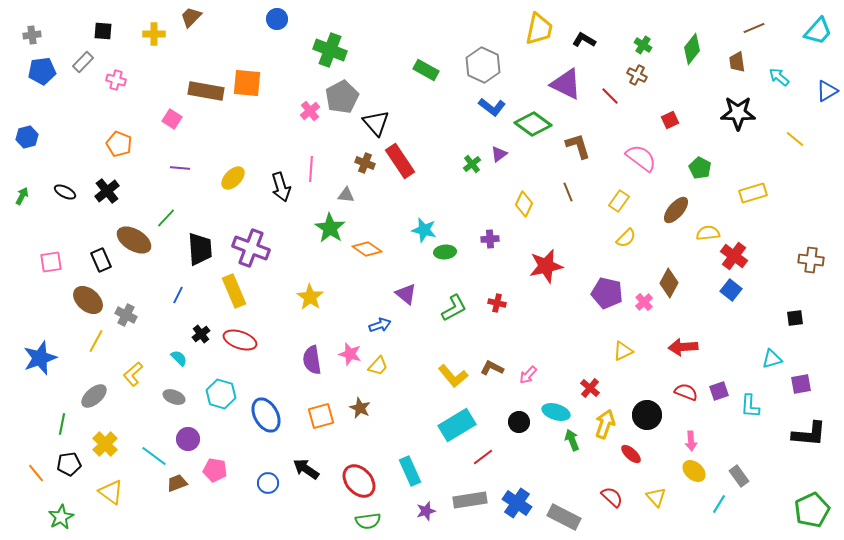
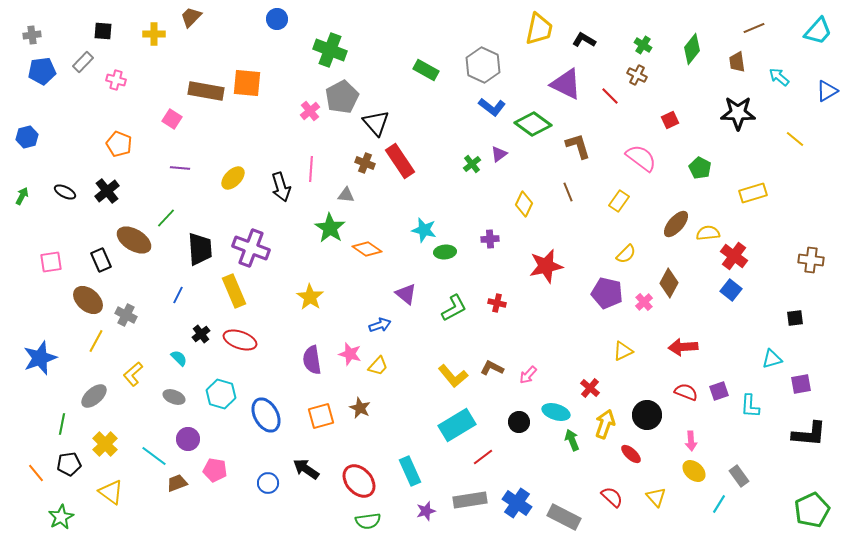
brown ellipse at (676, 210): moved 14 px down
yellow semicircle at (626, 238): moved 16 px down
